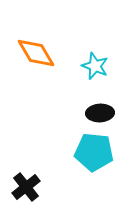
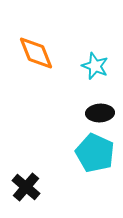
orange diamond: rotated 9 degrees clockwise
cyan pentagon: moved 1 px right, 1 px down; rotated 18 degrees clockwise
black cross: rotated 12 degrees counterclockwise
